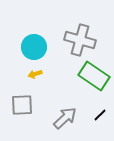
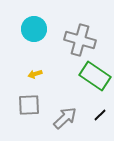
cyan circle: moved 18 px up
green rectangle: moved 1 px right
gray square: moved 7 px right
